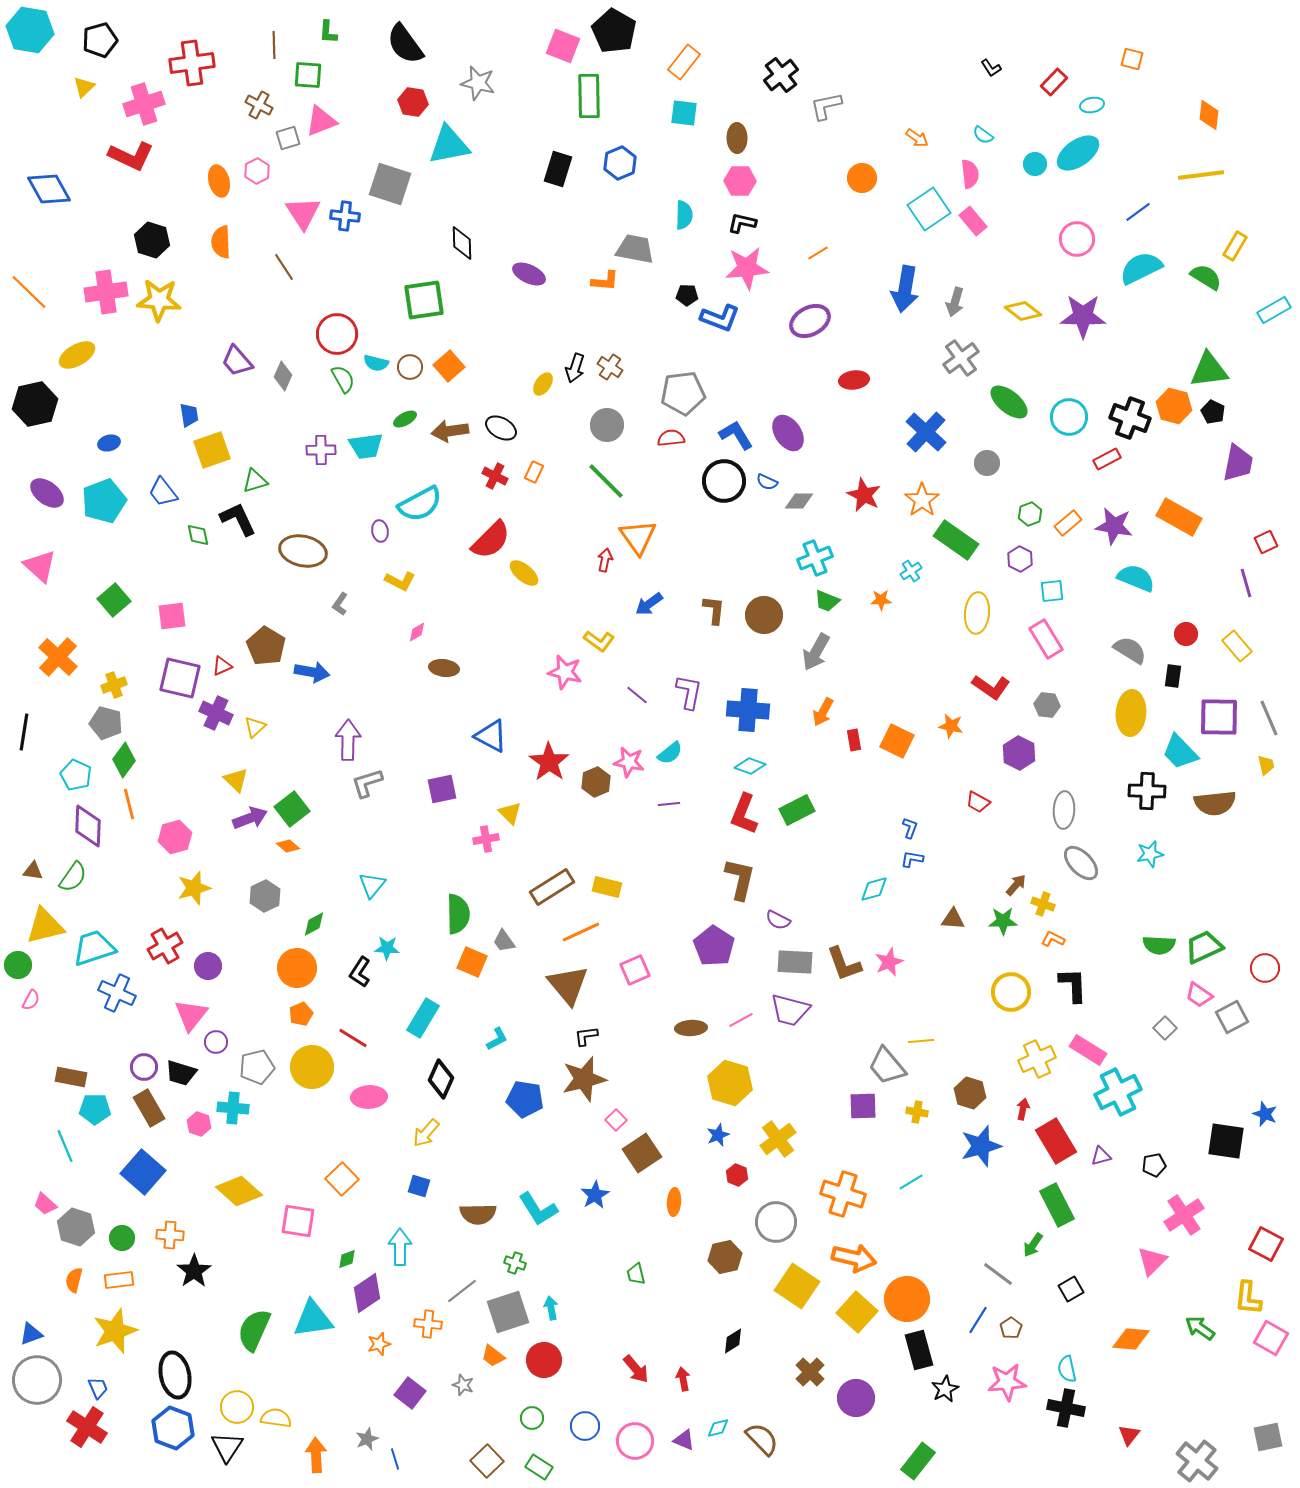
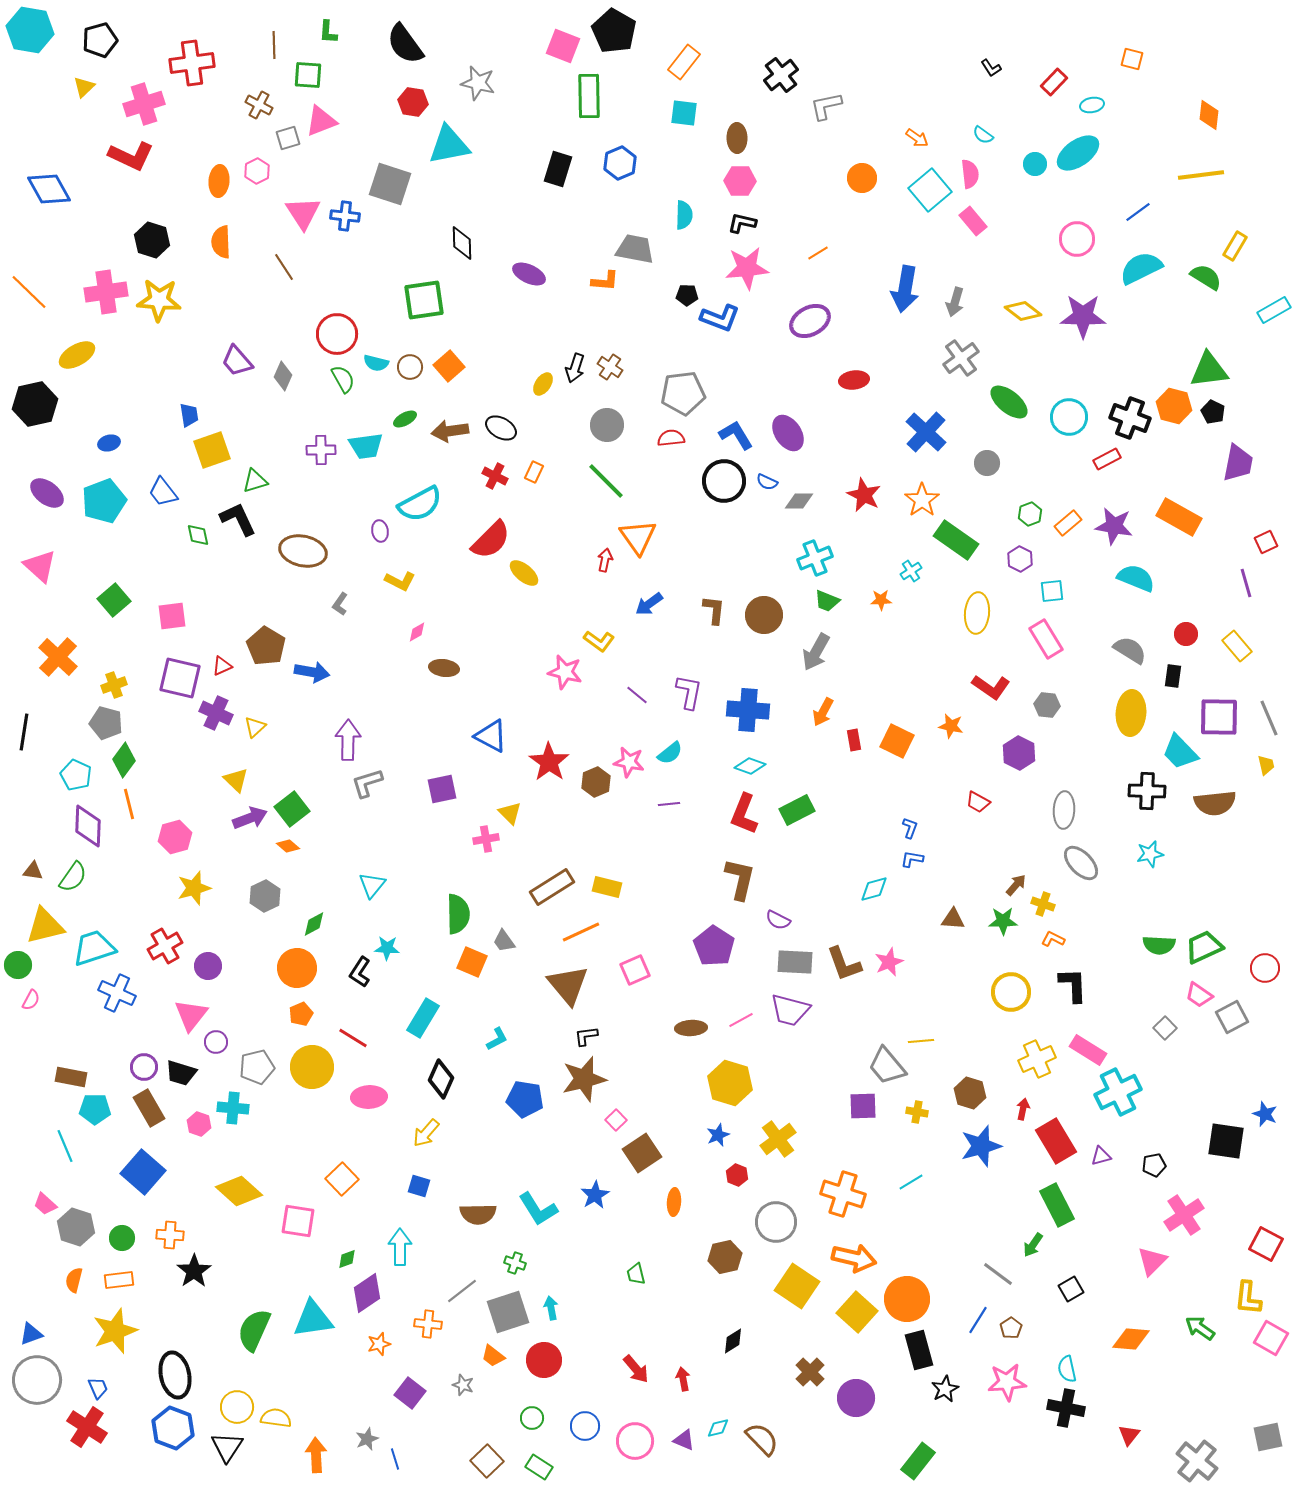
orange ellipse at (219, 181): rotated 20 degrees clockwise
cyan square at (929, 209): moved 1 px right, 19 px up; rotated 6 degrees counterclockwise
